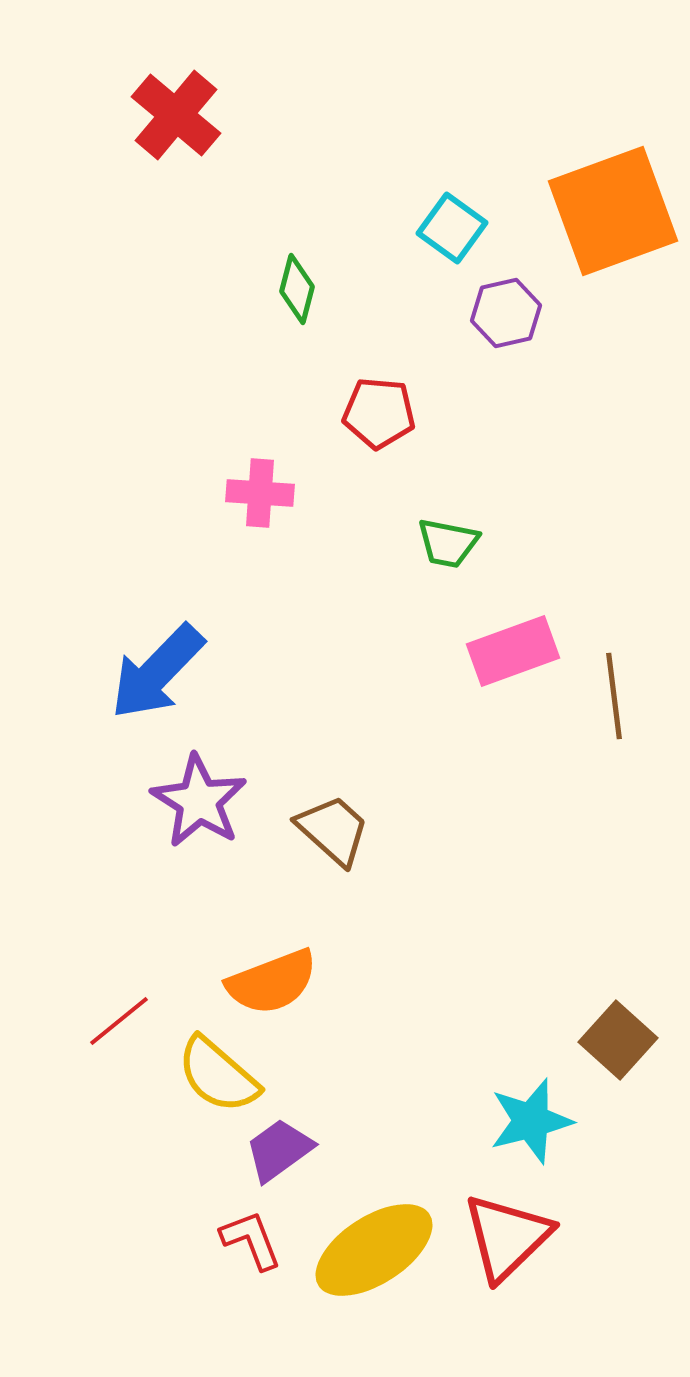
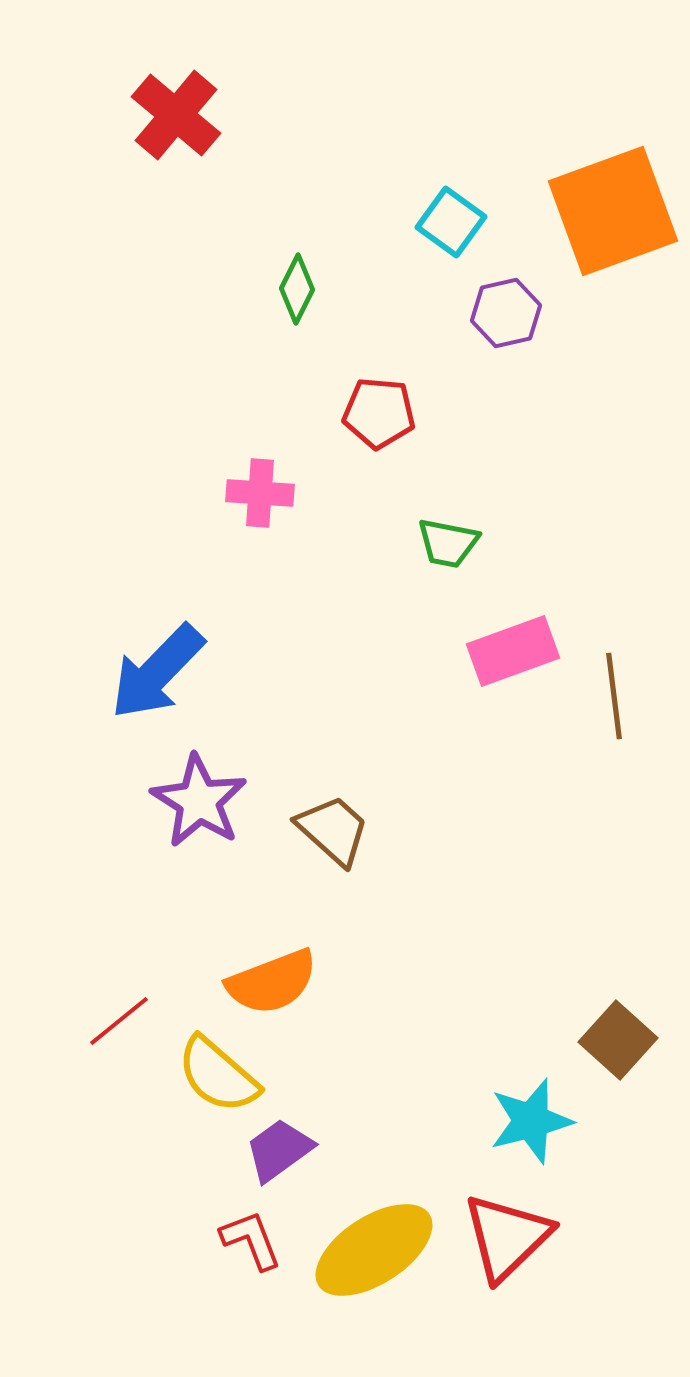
cyan square: moved 1 px left, 6 px up
green diamond: rotated 12 degrees clockwise
